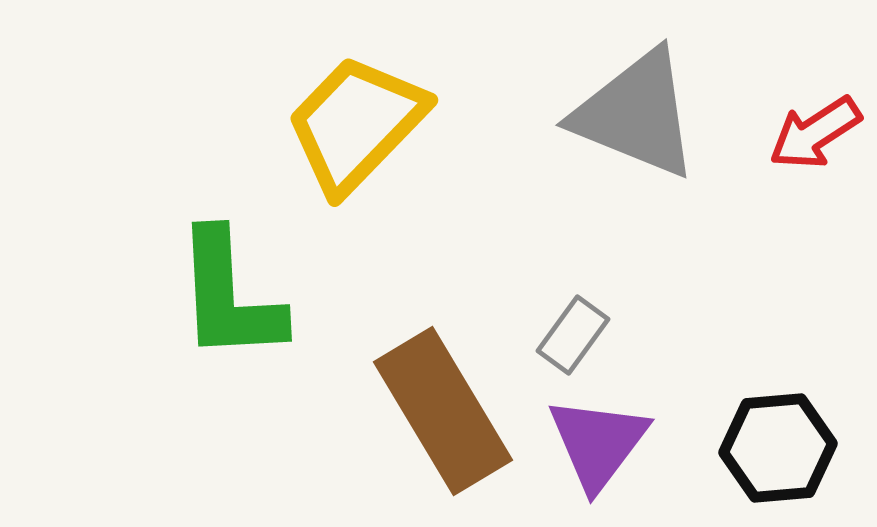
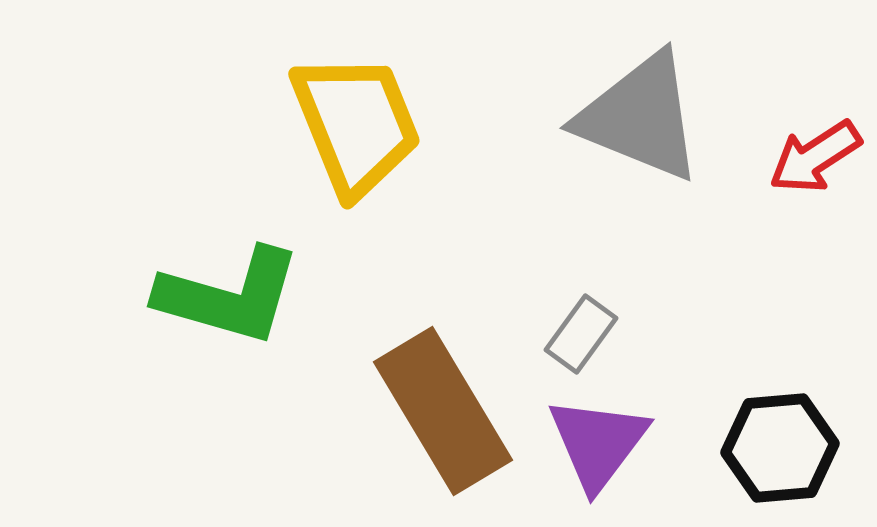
gray triangle: moved 4 px right, 3 px down
yellow trapezoid: rotated 114 degrees clockwise
red arrow: moved 24 px down
green L-shape: rotated 71 degrees counterclockwise
gray rectangle: moved 8 px right, 1 px up
black hexagon: moved 2 px right
